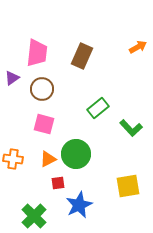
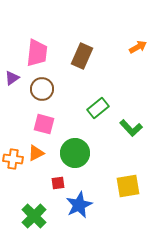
green circle: moved 1 px left, 1 px up
orange triangle: moved 12 px left, 6 px up
